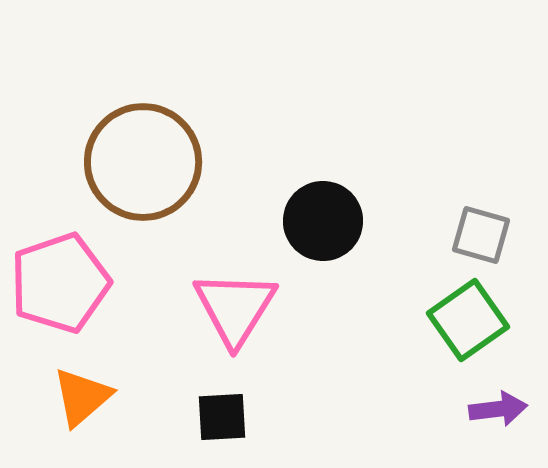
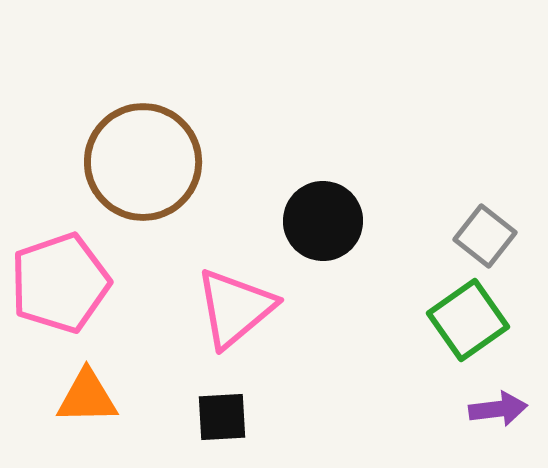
gray square: moved 4 px right, 1 px down; rotated 22 degrees clockwise
pink triangle: rotated 18 degrees clockwise
orange triangle: moved 5 px right; rotated 40 degrees clockwise
